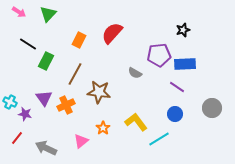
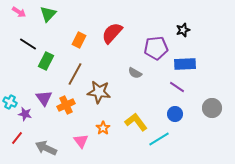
purple pentagon: moved 3 px left, 7 px up
pink triangle: rotated 28 degrees counterclockwise
